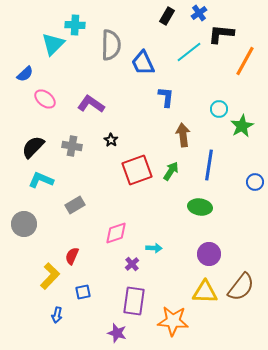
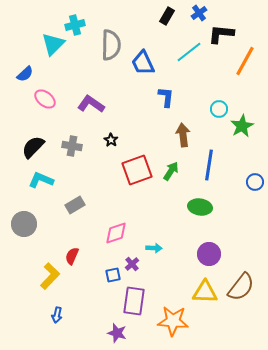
cyan cross: rotated 18 degrees counterclockwise
blue square: moved 30 px right, 17 px up
